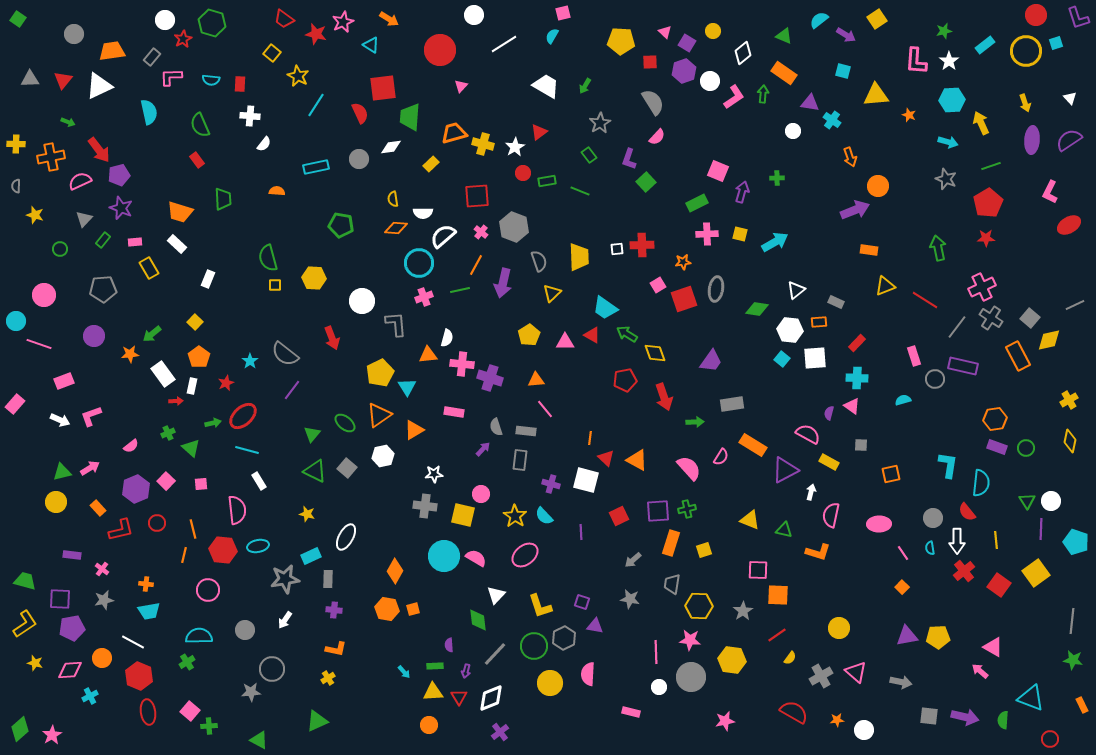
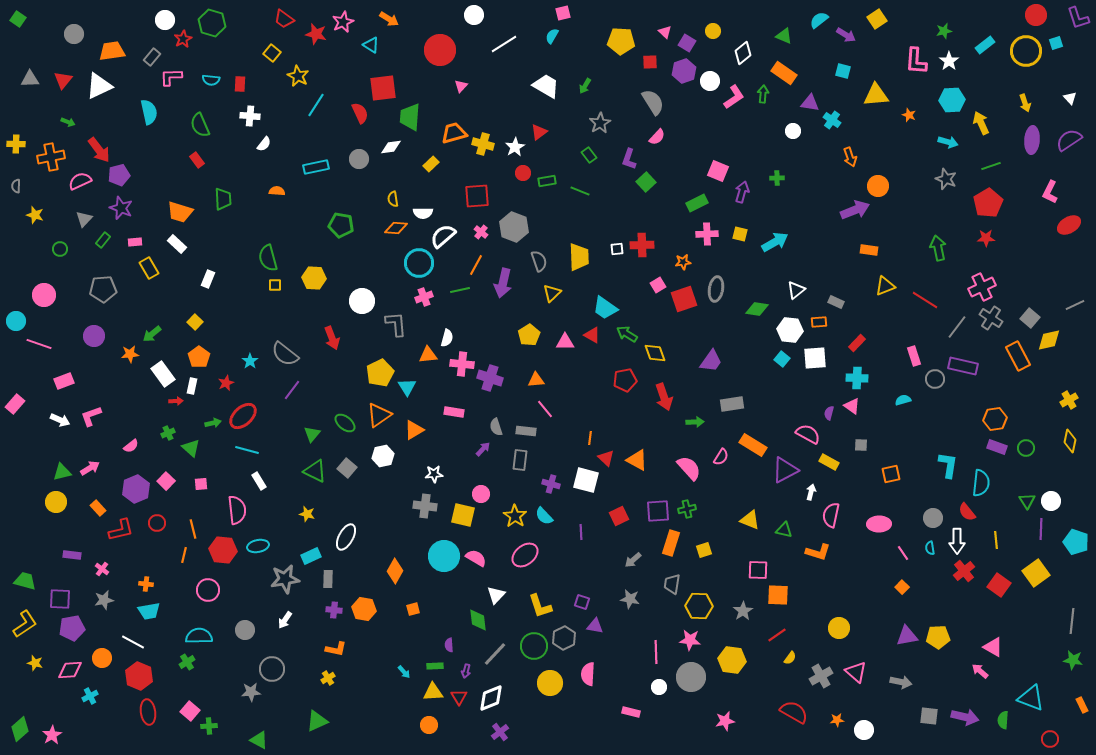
orange hexagon at (387, 609): moved 23 px left
